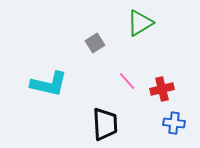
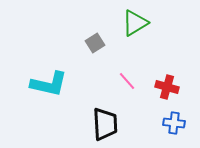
green triangle: moved 5 px left
red cross: moved 5 px right, 2 px up; rotated 30 degrees clockwise
